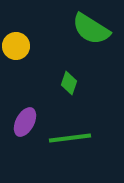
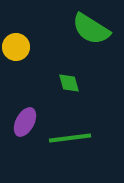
yellow circle: moved 1 px down
green diamond: rotated 35 degrees counterclockwise
